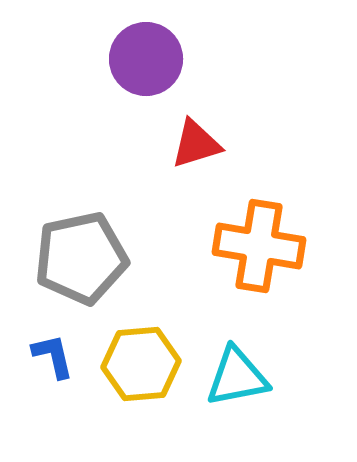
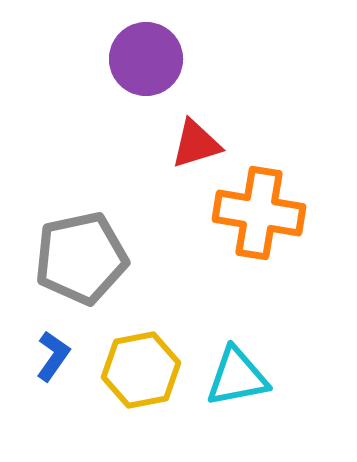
orange cross: moved 33 px up
blue L-shape: rotated 48 degrees clockwise
yellow hexagon: moved 6 px down; rotated 6 degrees counterclockwise
